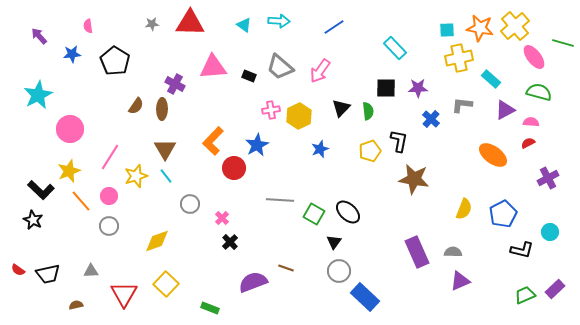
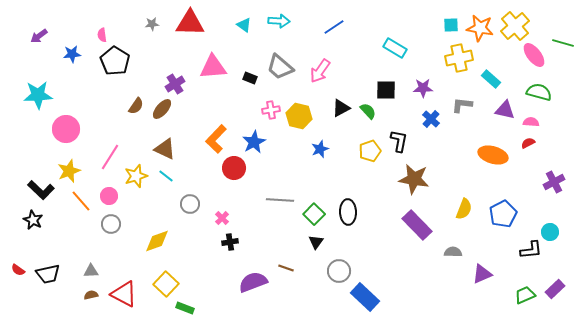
pink semicircle at (88, 26): moved 14 px right, 9 px down
cyan square at (447, 30): moved 4 px right, 5 px up
purple arrow at (39, 36): rotated 84 degrees counterclockwise
cyan rectangle at (395, 48): rotated 15 degrees counterclockwise
pink ellipse at (534, 57): moved 2 px up
black rectangle at (249, 76): moved 1 px right, 2 px down
purple cross at (175, 84): rotated 30 degrees clockwise
black square at (386, 88): moved 2 px down
purple star at (418, 88): moved 5 px right
cyan star at (38, 95): rotated 24 degrees clockwise
black triangle at (341, 108): rotated 18 degrees clockwise
brown ellipse at (162, 109): rotated 40 degrees clockwise
purple triangle at (505, 110): rotated 40 degrees clockwise
green semicircle at (368, 111): rotated 36 degrees counterclockwise
yellow hexagon at (299, 116): rotated 20 degrees counterclockwise
pink circle at (70, 129): moved 4 px left
orange L-shape at (213, 141): moved 3 px right, 2 px up
blue star at (257, 145): moved 3 px left, 3 px up
brown triangle at (165, 149): rotated 35 degrees counterclockwise
orange ellipse at (493, 155): rotated 20 degrees counterclockwise
cyan line at (166, 176): rotated 14 degrees counterclockwise
purple cross at (548, 178): moved 6 px right, 4 px down
black ellipse at (348, 212): rotated 45 degrees clockwise
green square at (314, 214): rotated 15 degrees clockwise
gray circle at (109, 226): moved 2 px right, 2 px up
black cross at (230, 242): rotated 35 degrees clockwise
black triangle at (334, 242): moved 18 px left
black L-shape at (522, 250): moved 9 px right; rotated 20 degrees counterclockwise
purple rectangle at (417, 252): moved 27 px up; rotated 20 degrees counterclockwise
purple triangle at (460, 281): moved 22 px right, 7 px up
red triangle at (124, 294): rotated 32 degrees counterclockwise
brown semicircle at (76, 305): moved 15 px right, 10 px up
green rectangle at (210, 308): moved 25 px left
